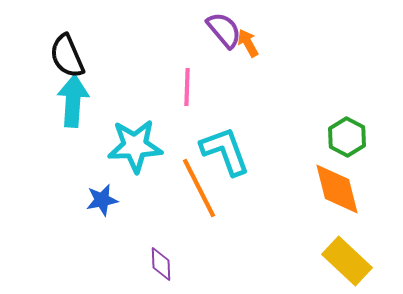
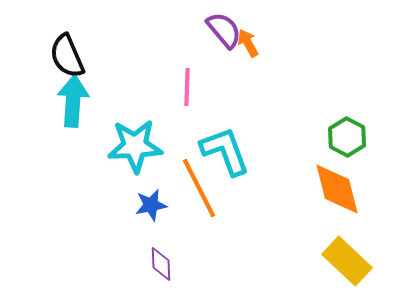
blue star: moved 49 px right, 5 px down
